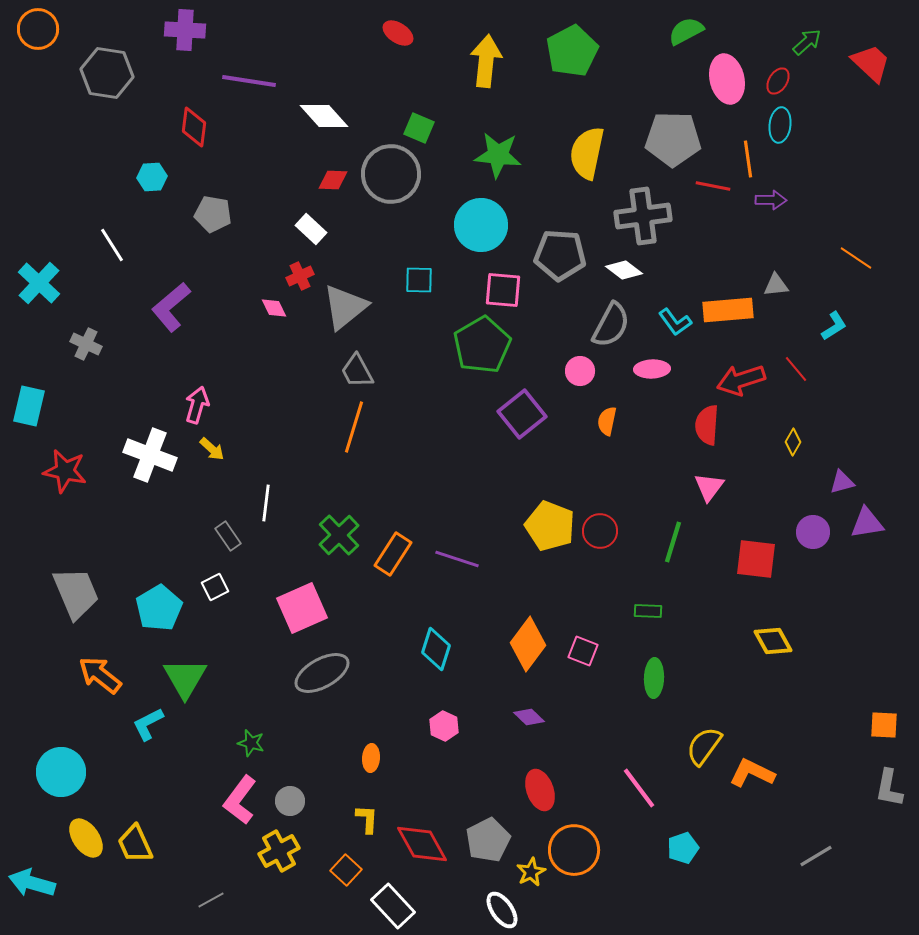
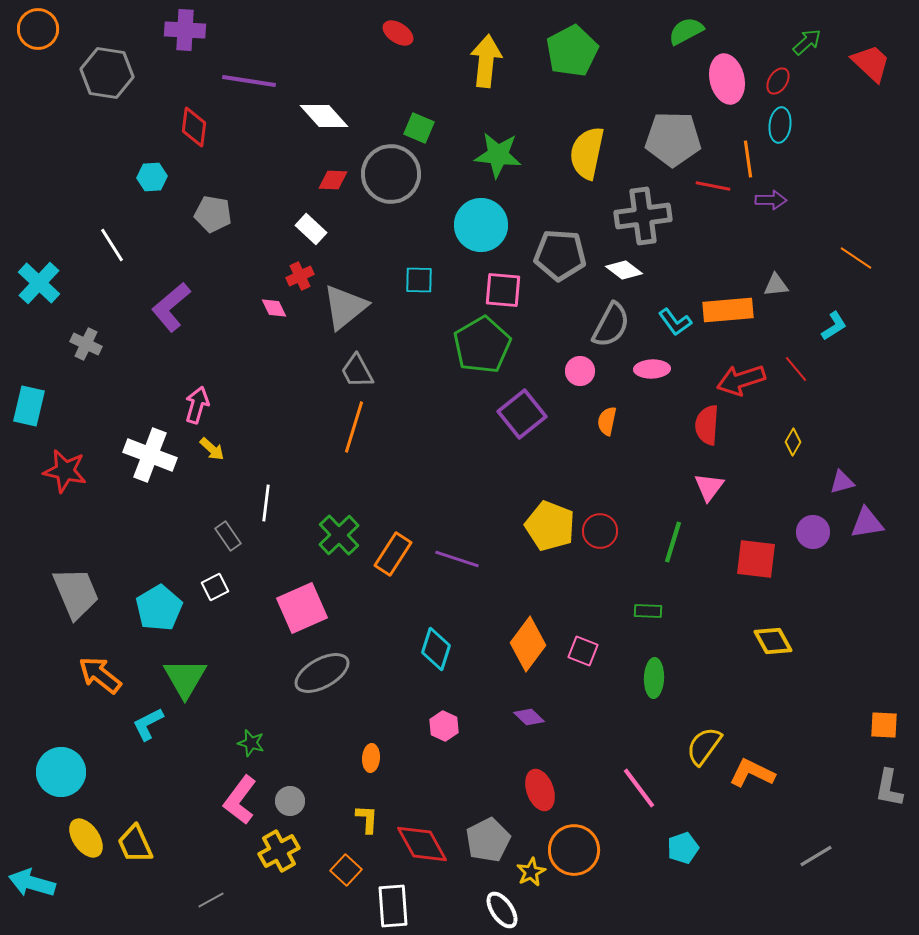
white rectangle at (393, 906): rotated 39 degrees clockwise
